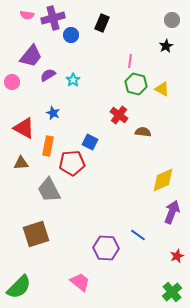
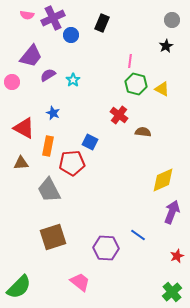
purple cross: rotated 10 degrees counterclockwise
brown square: moved 17 px right, 3 px down
